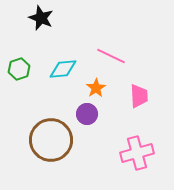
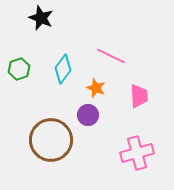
cyan diamond: rotated 48 degrees counterclockwise
orange star: rotated 18 degrees counterclockwise
purple circle: moved 1 px right, 1 px down
